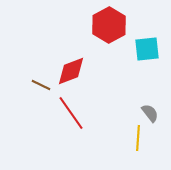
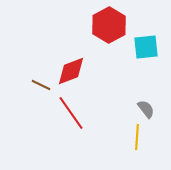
cyan square: moved 1 px left, 2 px up
gray semicircle: moved 4 px left, 4 px up
yellow line: moved 1 px left, 1 px up
